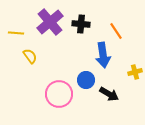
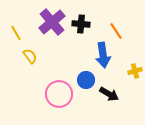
purple cross: moved 2 px right
yellow line: rotated 56 degrees clockwise
yellow cross: moved 1 px up
